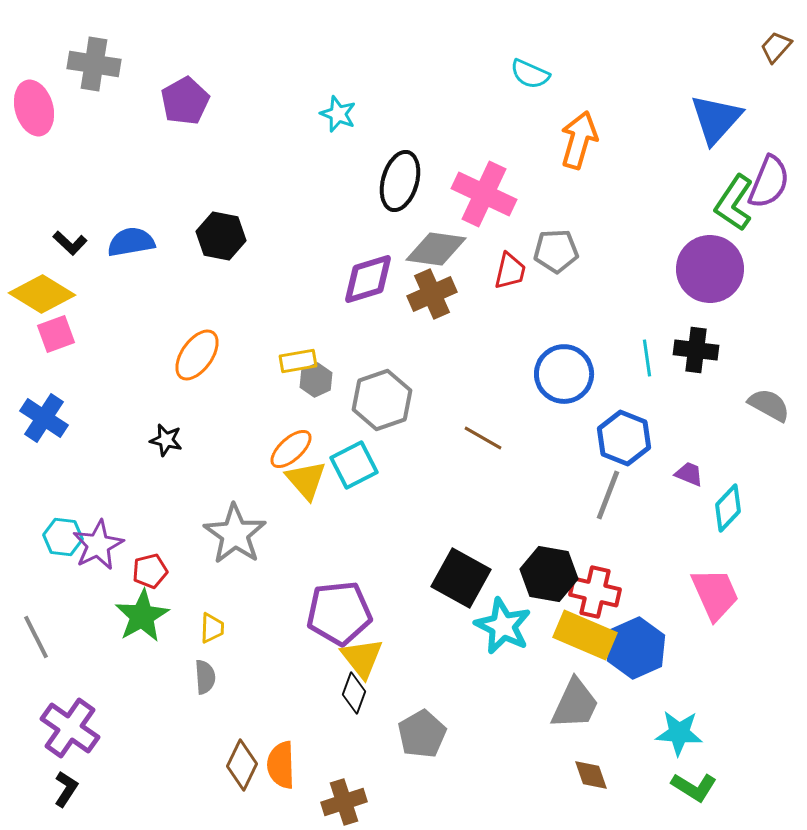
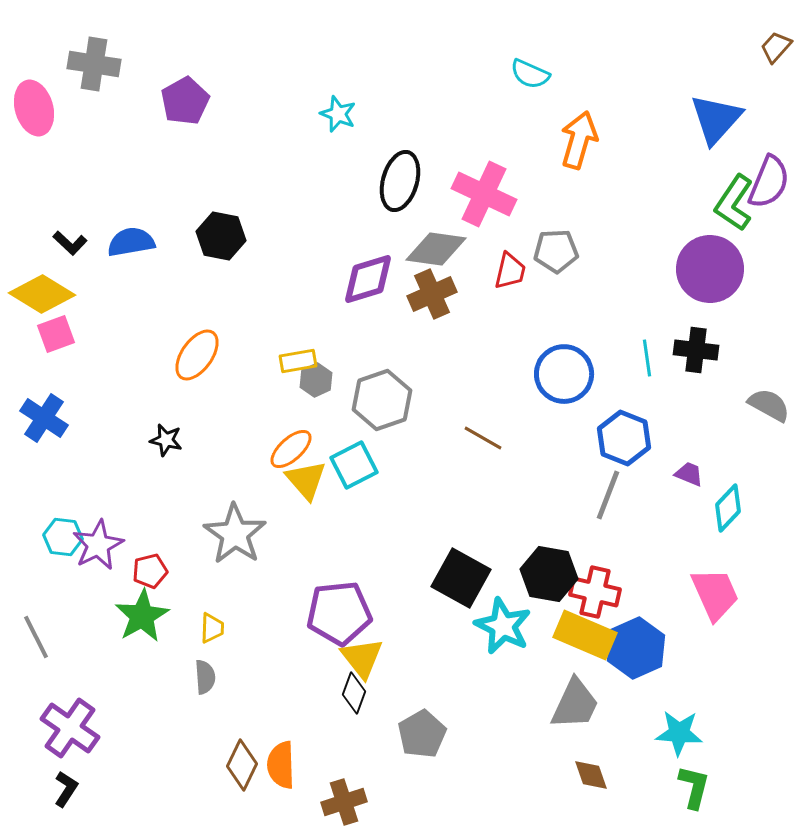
green L-shape at (694, 787): rotated 108 degrees counterclockwise
